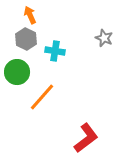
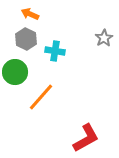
orange arrow: moved 1 px up; rotated 42 degrees counterclockwise
gray star: rotated 18 degrees clockwise
green circle: moved 2 px left
orange line: moved 1 px left
red L-shape: rotated 8 degrees clockwise
